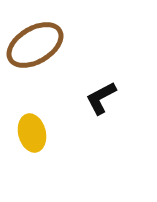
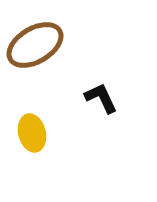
black L-shape: rotated 93 degrees clockwise
